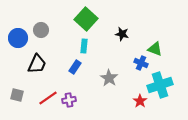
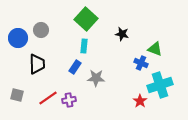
black trapezoid: rotated 25 degrees counterclockwise
gray star: moved 13 px left; rotated 30 degrees counterclockwise
